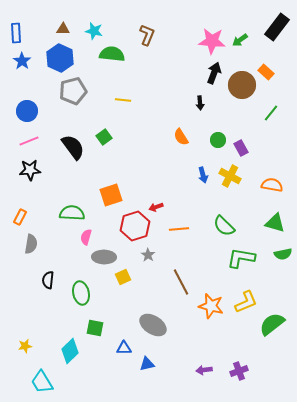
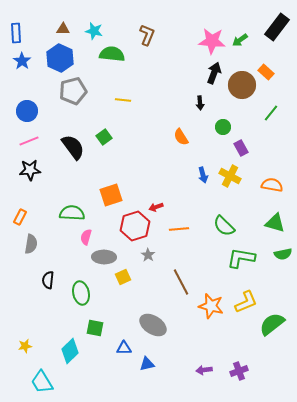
green circle at (218, 140): moved 5 px right, 13 px up
